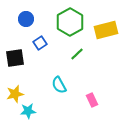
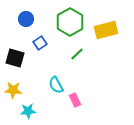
black square: rotated 24 degrees clockwise
cyan semicircle: moved 3 px left
yellow star: moved 2 px left, 4 px up; rotated 18 degrees clockwise
pink rectangle: moved 17 px left
